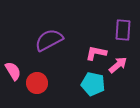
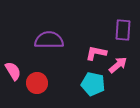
purple semicircle: rotated 28 degrees clockwise
